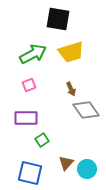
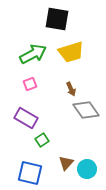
black square: moved 1 px left
pink square: moved 1 px right, 1 px up
purple rectangle: rotated 30 degrees clockwise
